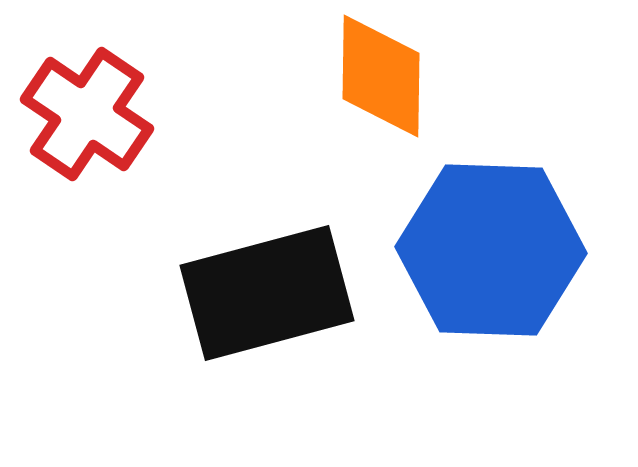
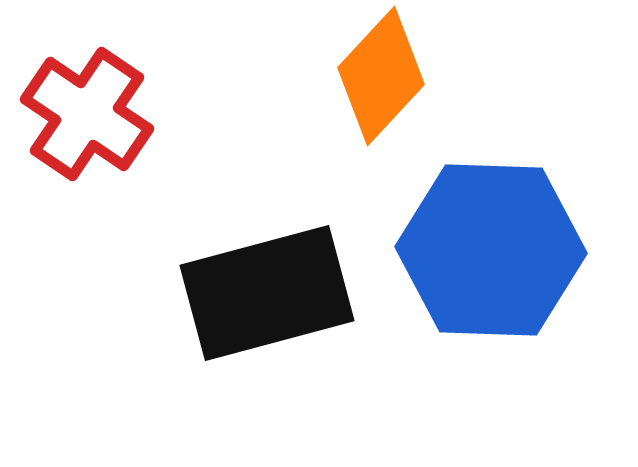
orange diamond: rotated 42 degrees clockwise
